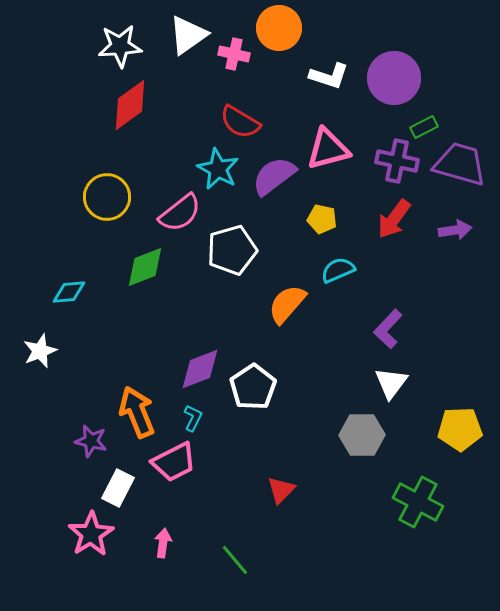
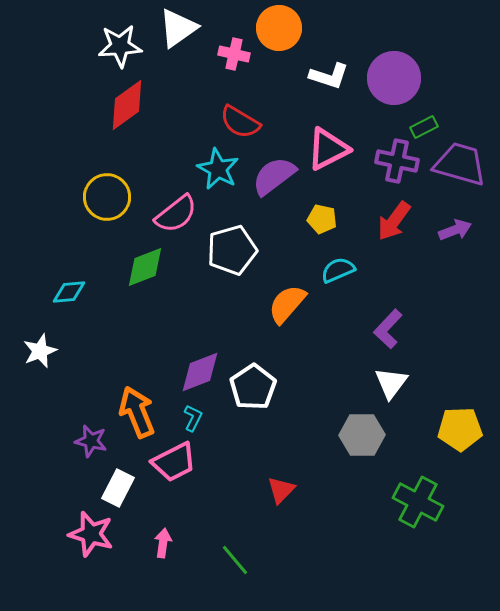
white triangle at (188, 35): moved 10 px left, 7 px up
red diamond at (130, 105): moved 3 px left
pink triangle at (328, 149): rotated 12 degrees counterclockwise
pink semicircle at (180, 213): moved 4 px left, 1 px down
red arrow at (394, 219): moved 2 px down
purple arrow at (455, 230): rotated 12 degrees counterclockwise
purple diamond at (200, 369): moved 3 px down
pink star at (91, 534): rotated 24 degrees counterclockwise
